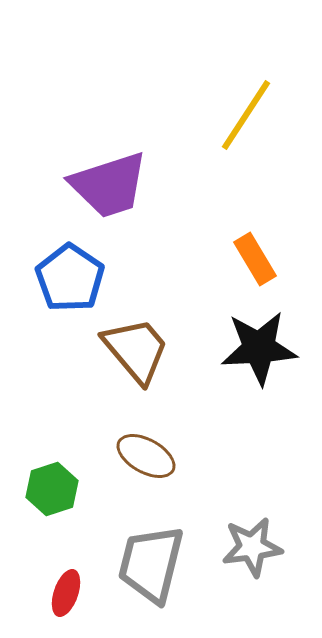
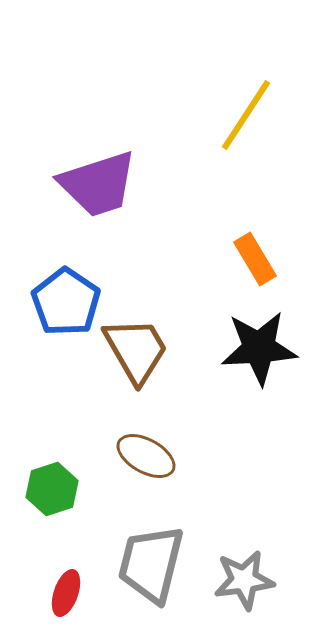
purple trapezoid: moved 11 px left, 1 px up
blue pentagon: moved 4 px left, 24 px down
brown trapezoid: rotated 10 degrees clockwise
gray star: moved 8 px left, 33 px down
